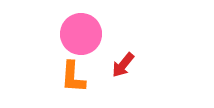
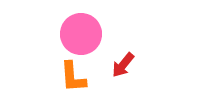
orange L-shape: rotated 8 degrees counterclockwise
